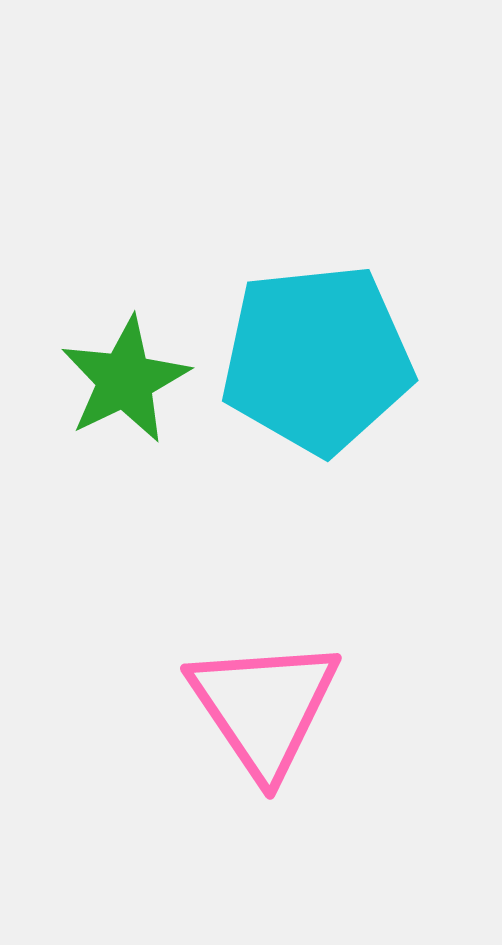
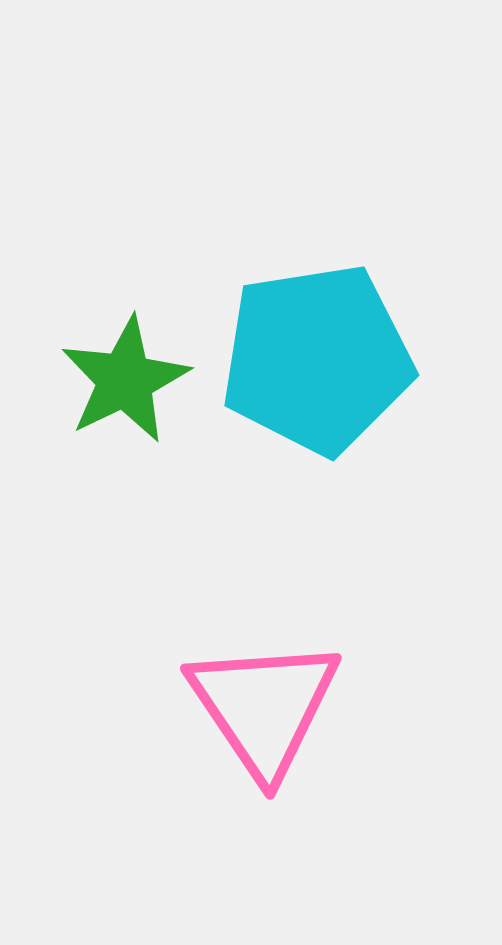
cyan pentagon: rotated 3 degrees counterclockwise
